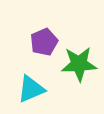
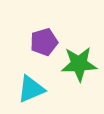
purple pentagon: rotated 8 degrees clockwise
